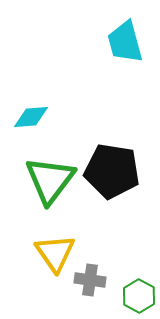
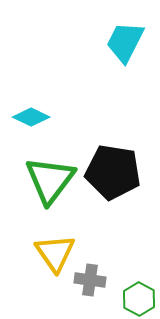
cyan trapezoid: rotated 42 degrees clockwise
cyan diamond: rotated 30 degrees clockwise
black pentagon: moved 1 px right, 1 px down
green hexagon: moved 3 px down
